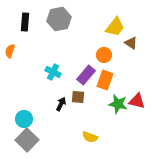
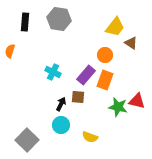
gray hexagon: rotated 20 degrees clockwise
orange circle: moved 1 px right
green star: moved 3 px down
cyan circle: moved 37 px right, 6 px down
